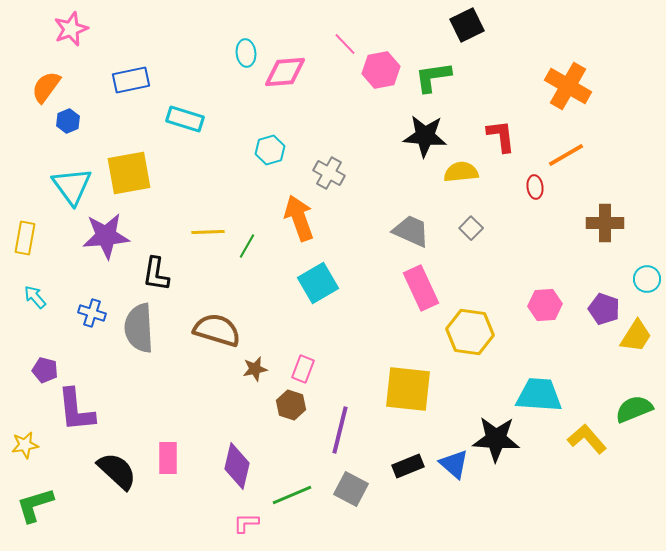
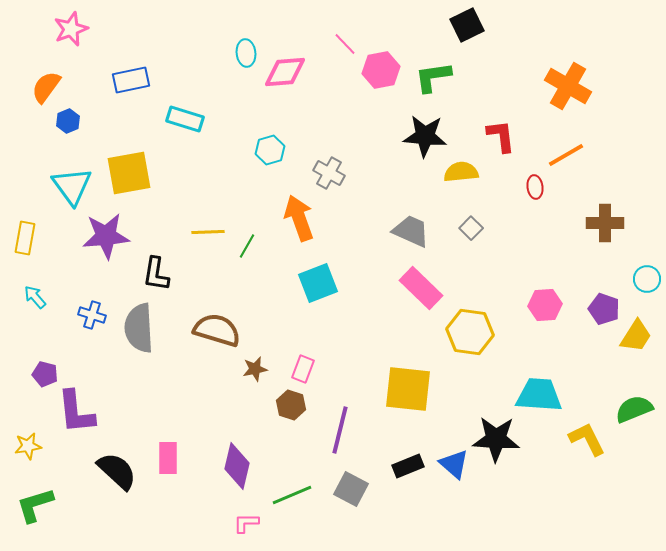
cyan square at (318, 283): rotated 9 degrees clockwise
pink rectangle at (421, 288): rotated 21 degrees counterclockwise
blue cross at (92, 313): moved 2 px down
purple pentagon at (45, 370): moved 4 px down
purple L-shape at (76, 410): moved 2 px down
yellow L-shape at (587, 439): rotated 15 degrees clockwise
yellow star at (25, 445): moved 3 px right, 1 px down
